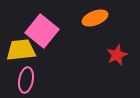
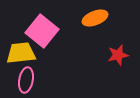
yellow trapezoid: moved 3 px down
red star: moved 1 px right; rotated 10 degrees clockwise
